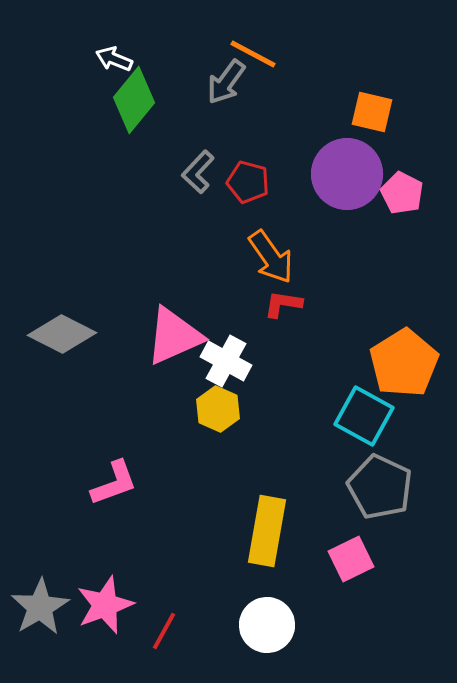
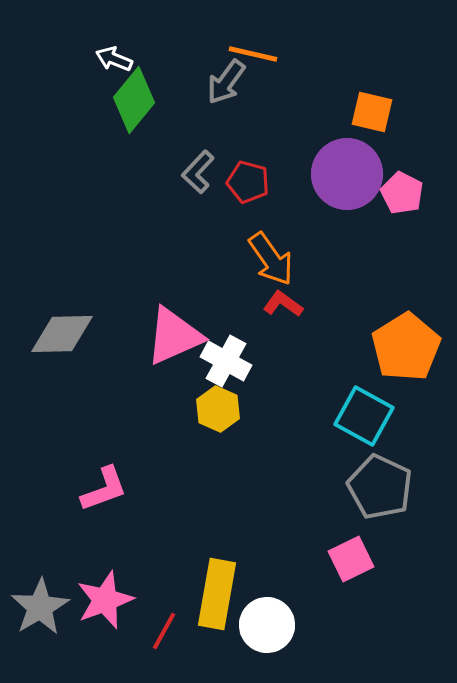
orange line: rotated 15 degrees counterclockwise
orange arrow: moved 2 px down
red L-shape: rotated 27 degrees clockwise
gray diamond: rotated 28 degrees counterclockwise
orange pentagon: moved 2 px right, 16 px up
pink L-shape: moved 10 px left, 6 px down
yellow rectangle: moved 50 px left, 63 px down
pink star: moved 5 px up
